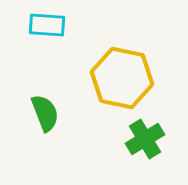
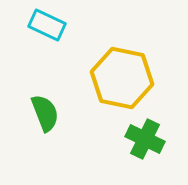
cyan rectangle: rotated 21 degrees clockwise
green cross: rotated 33 degrees counterclockwise
